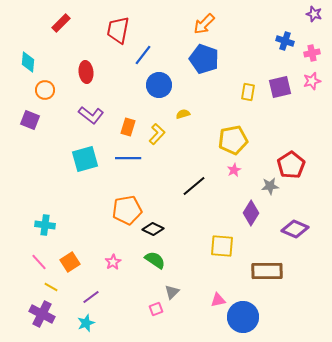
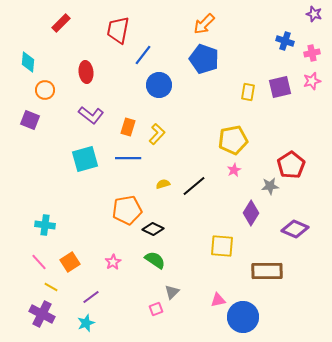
yellow semicircle at (183, 114): moved 20 px left, 70 px down
